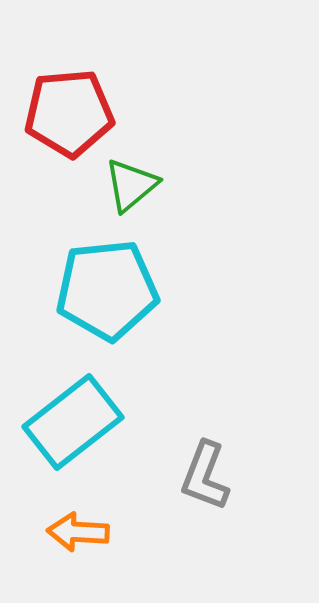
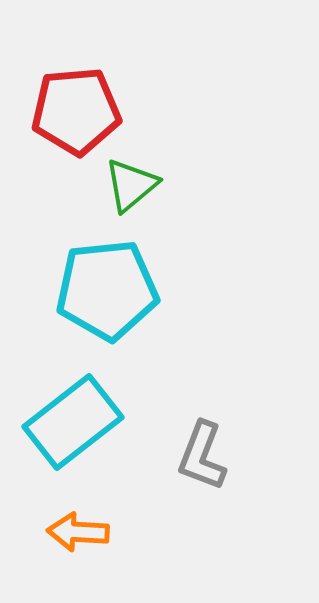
red pentagon: moved 7 px right, 2 px up
gray L-shape: moved 3 px left, 20 px up
